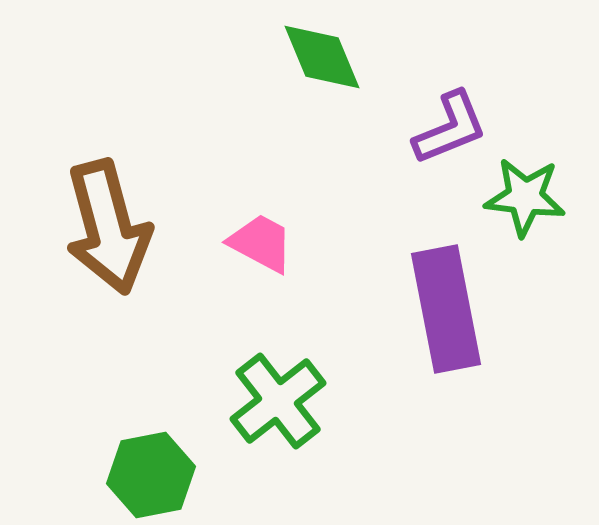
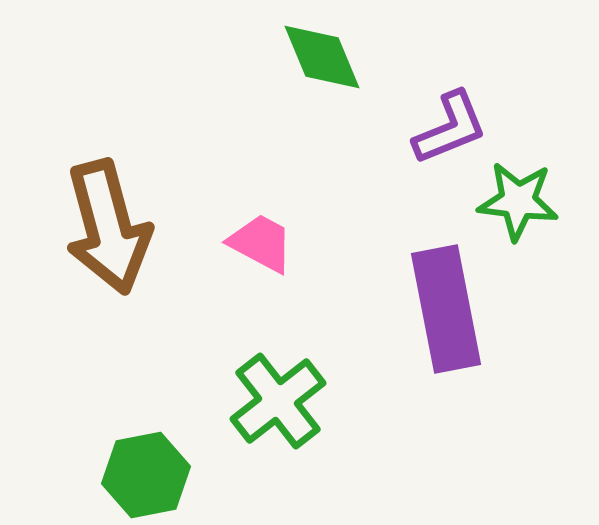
green star: moved 7 px left, 4 px down
green hexagon: moved 5 px left
